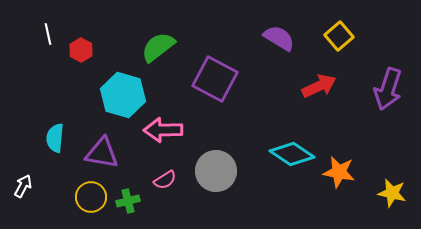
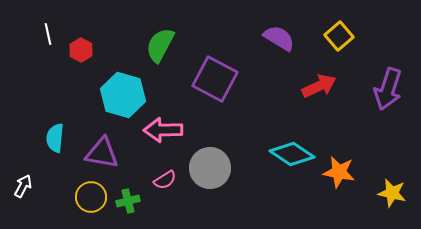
green semicircle: moved 2 px right, 2 px up; rotated 24 degrees counterclockwise
gray circle: moved 6 px left, 3 px up
